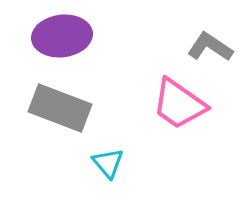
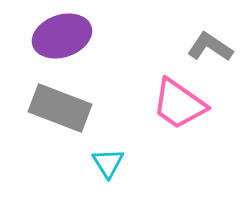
purple ellipse: rotated 12 degrees counterclockwise
cyan triangle: rotated 8 degrees clockwise
